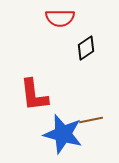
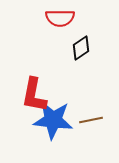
black diamond: moved 5 px left
red L-shape: rotated 18 degrees clockwise
blue star: moved 10 px left, 14 px up; rotated 9 degrees counterclockwise
